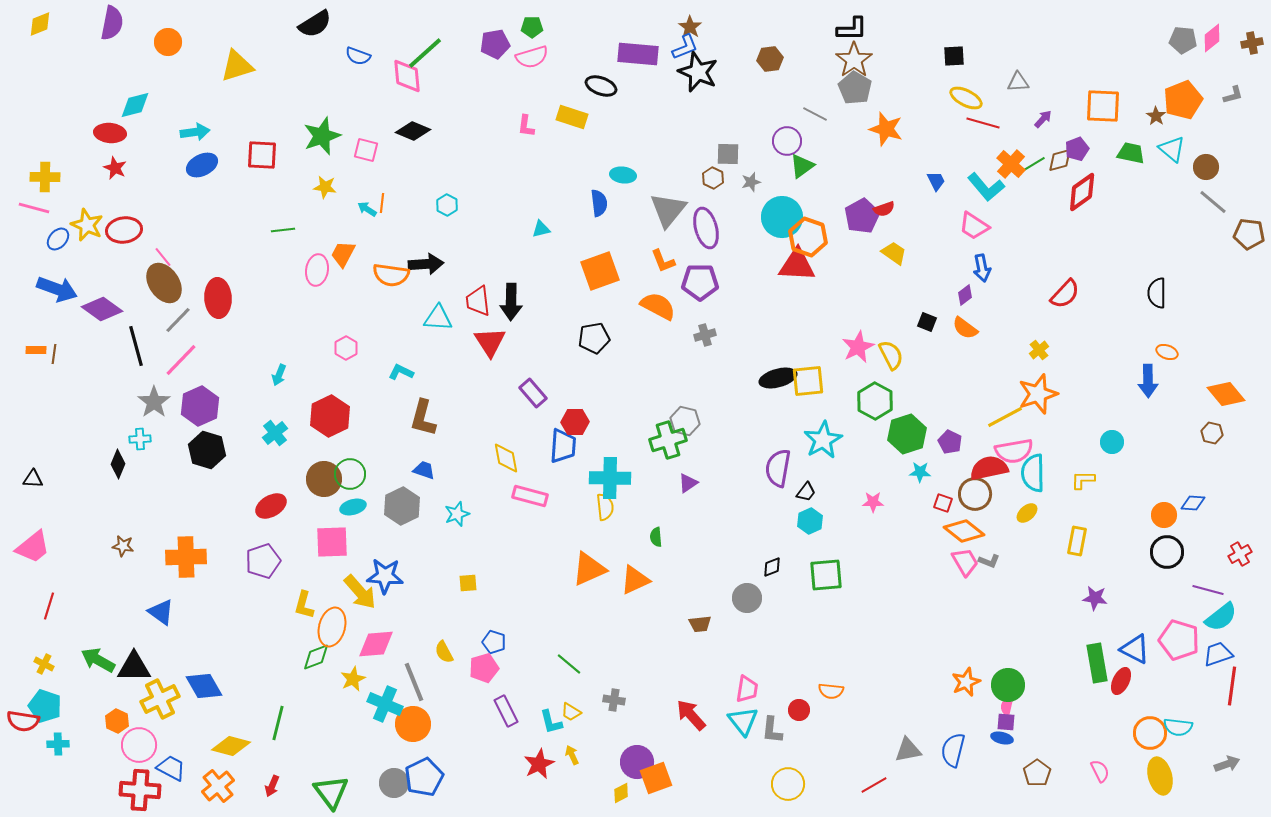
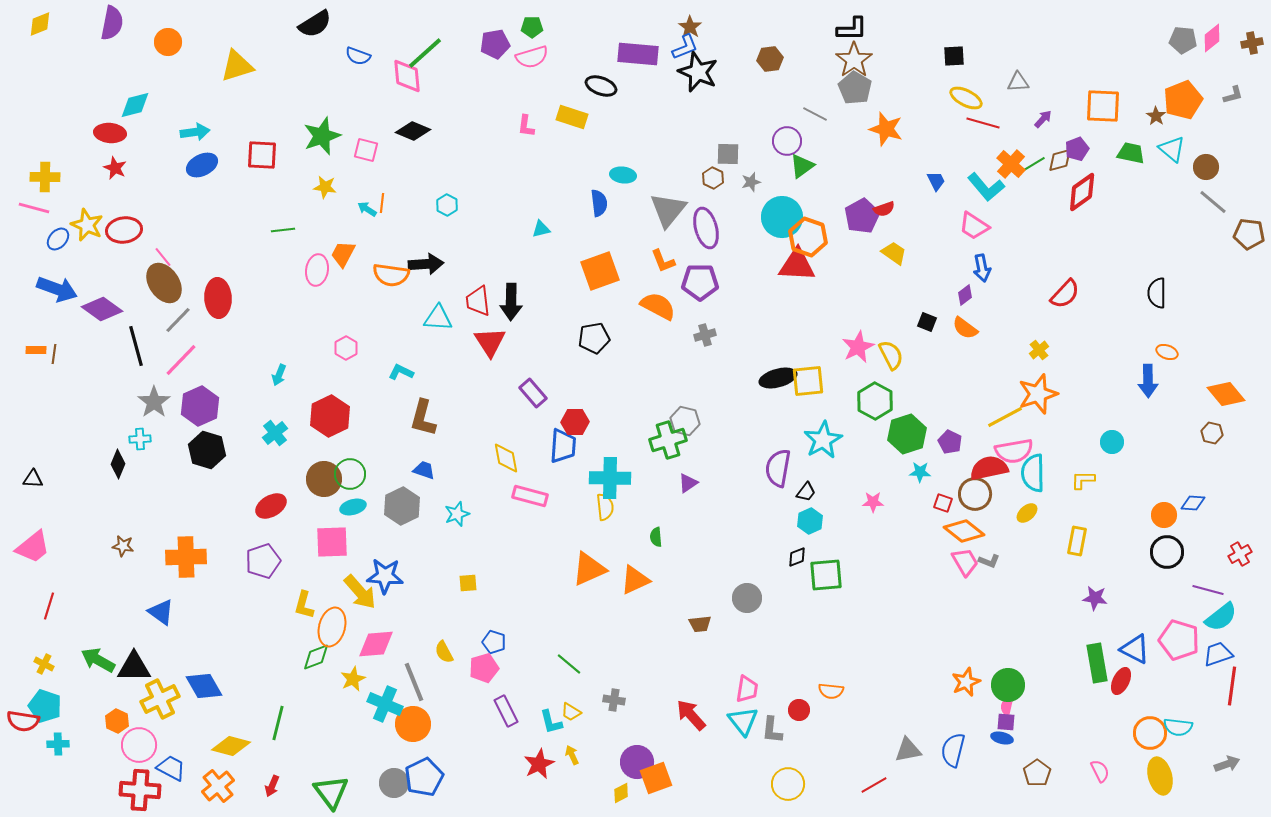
black diamond at (772, 567): moved 25 px right, 10 px up
